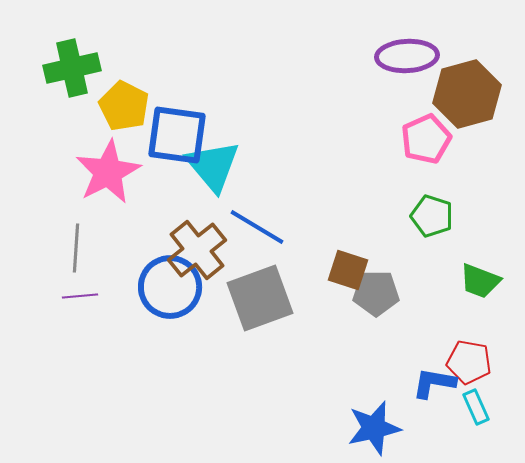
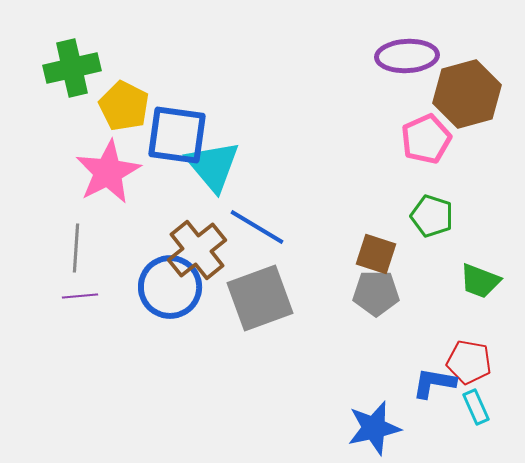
brown square: moved 28 px right, 16 px up
